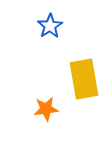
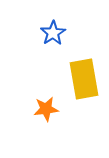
blue star: moved 3 px right, 7 px down
